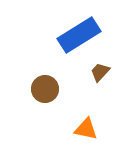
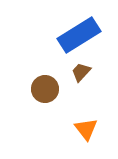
brown trapezoid: moved 19 px left
orange triangle: rotated 40 degrees clockwise
